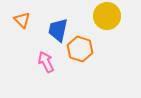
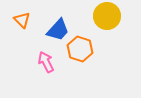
blue trapezoid: rotated 150 degrees counterclockwise
